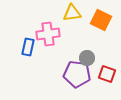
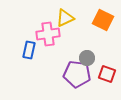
yellow triangle: moved 7 px left, 5 px down; rotated 18 degrees counterclockwise
orange square: moved 2 px right
blue rectangle: moved 1 px right, 3 px down
